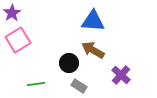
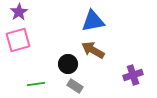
purple star: moved 7 px right, 1 px up
blue triangle: rotated 15 degrees counterclockwise
pink square: rotated 15 degrees clockwise
black circle: moved 1 px left, 1 px down
purple cross: moved 12 px right; rotated 30 degrees clockwise
gray rectangle: moved 4 px left
